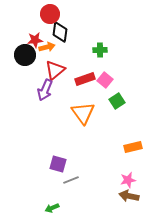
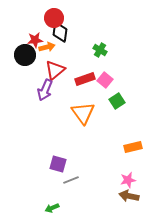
red circle: moved 4 px right, 4 px down
green cross: rotated 32 degrees clockwise
